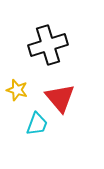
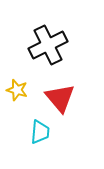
black cross: rotated 9 degrees counterclockwise
cyan trapezoid: moved 3 px right, 8 px down; rotated 15 degrees counterclockwise
